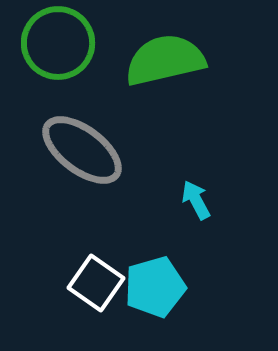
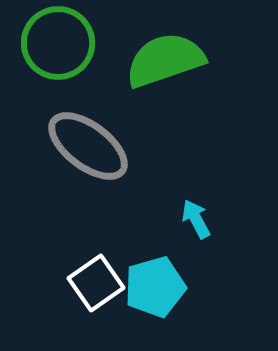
green semicircle: rotated 6 degrees counterclockwise
gray ellipse: moved 6 px right, 4 px up
cyan arrow: moved 19 px down
white square: rotated 20 degrees clockwise
